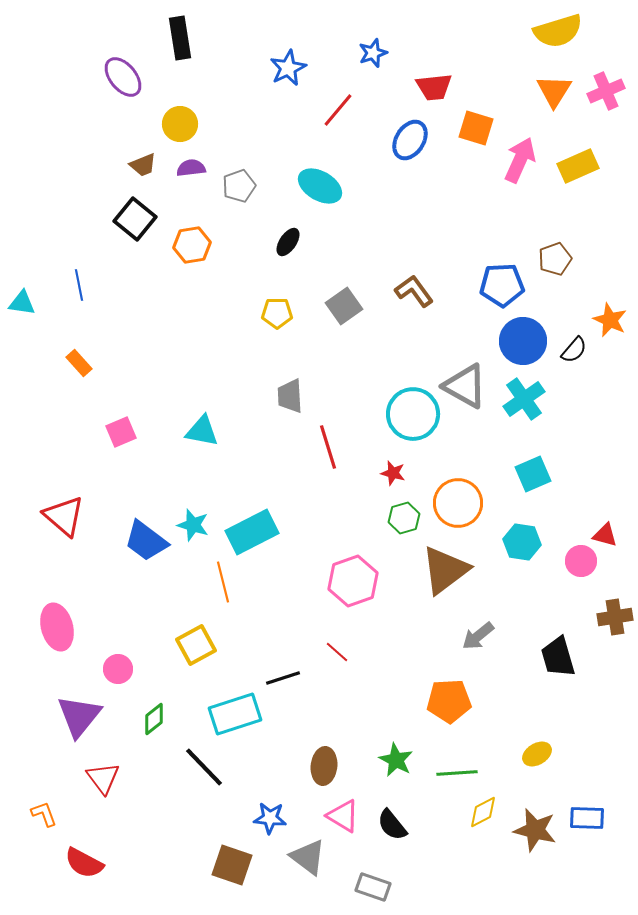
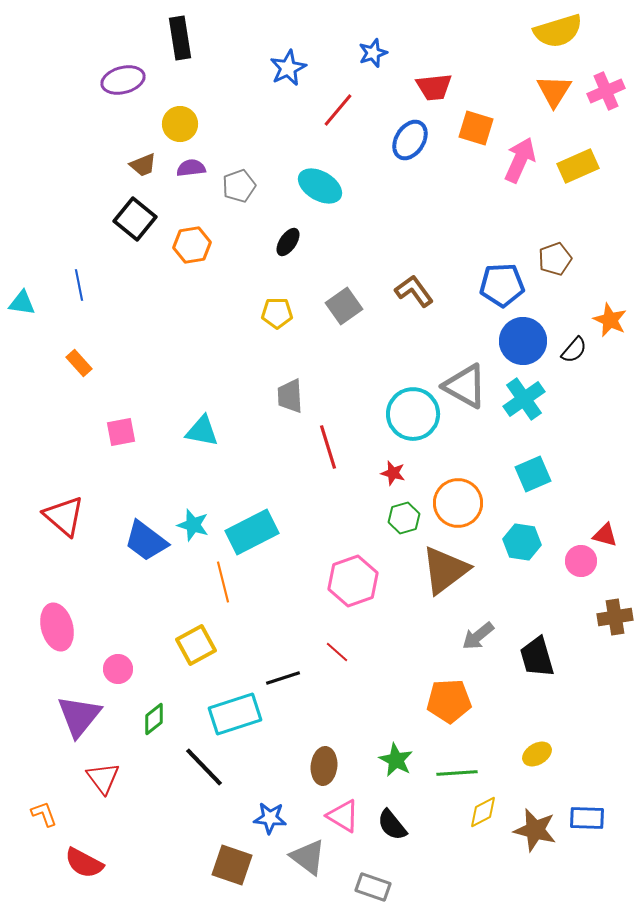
purple ellipse at (123, 77): moved 3 px down; rotated 66 degrees counterclockwise
pink square at (121, 432): rotated 12 degrees clockwise
black trapezoid at (558, 657): moved 21 px left
